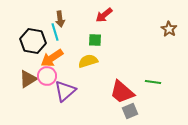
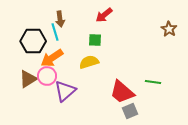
black hexagon: rotated 10 degrees counterclockwise
yellow semicircle: moved 1 px right, 1 px down
